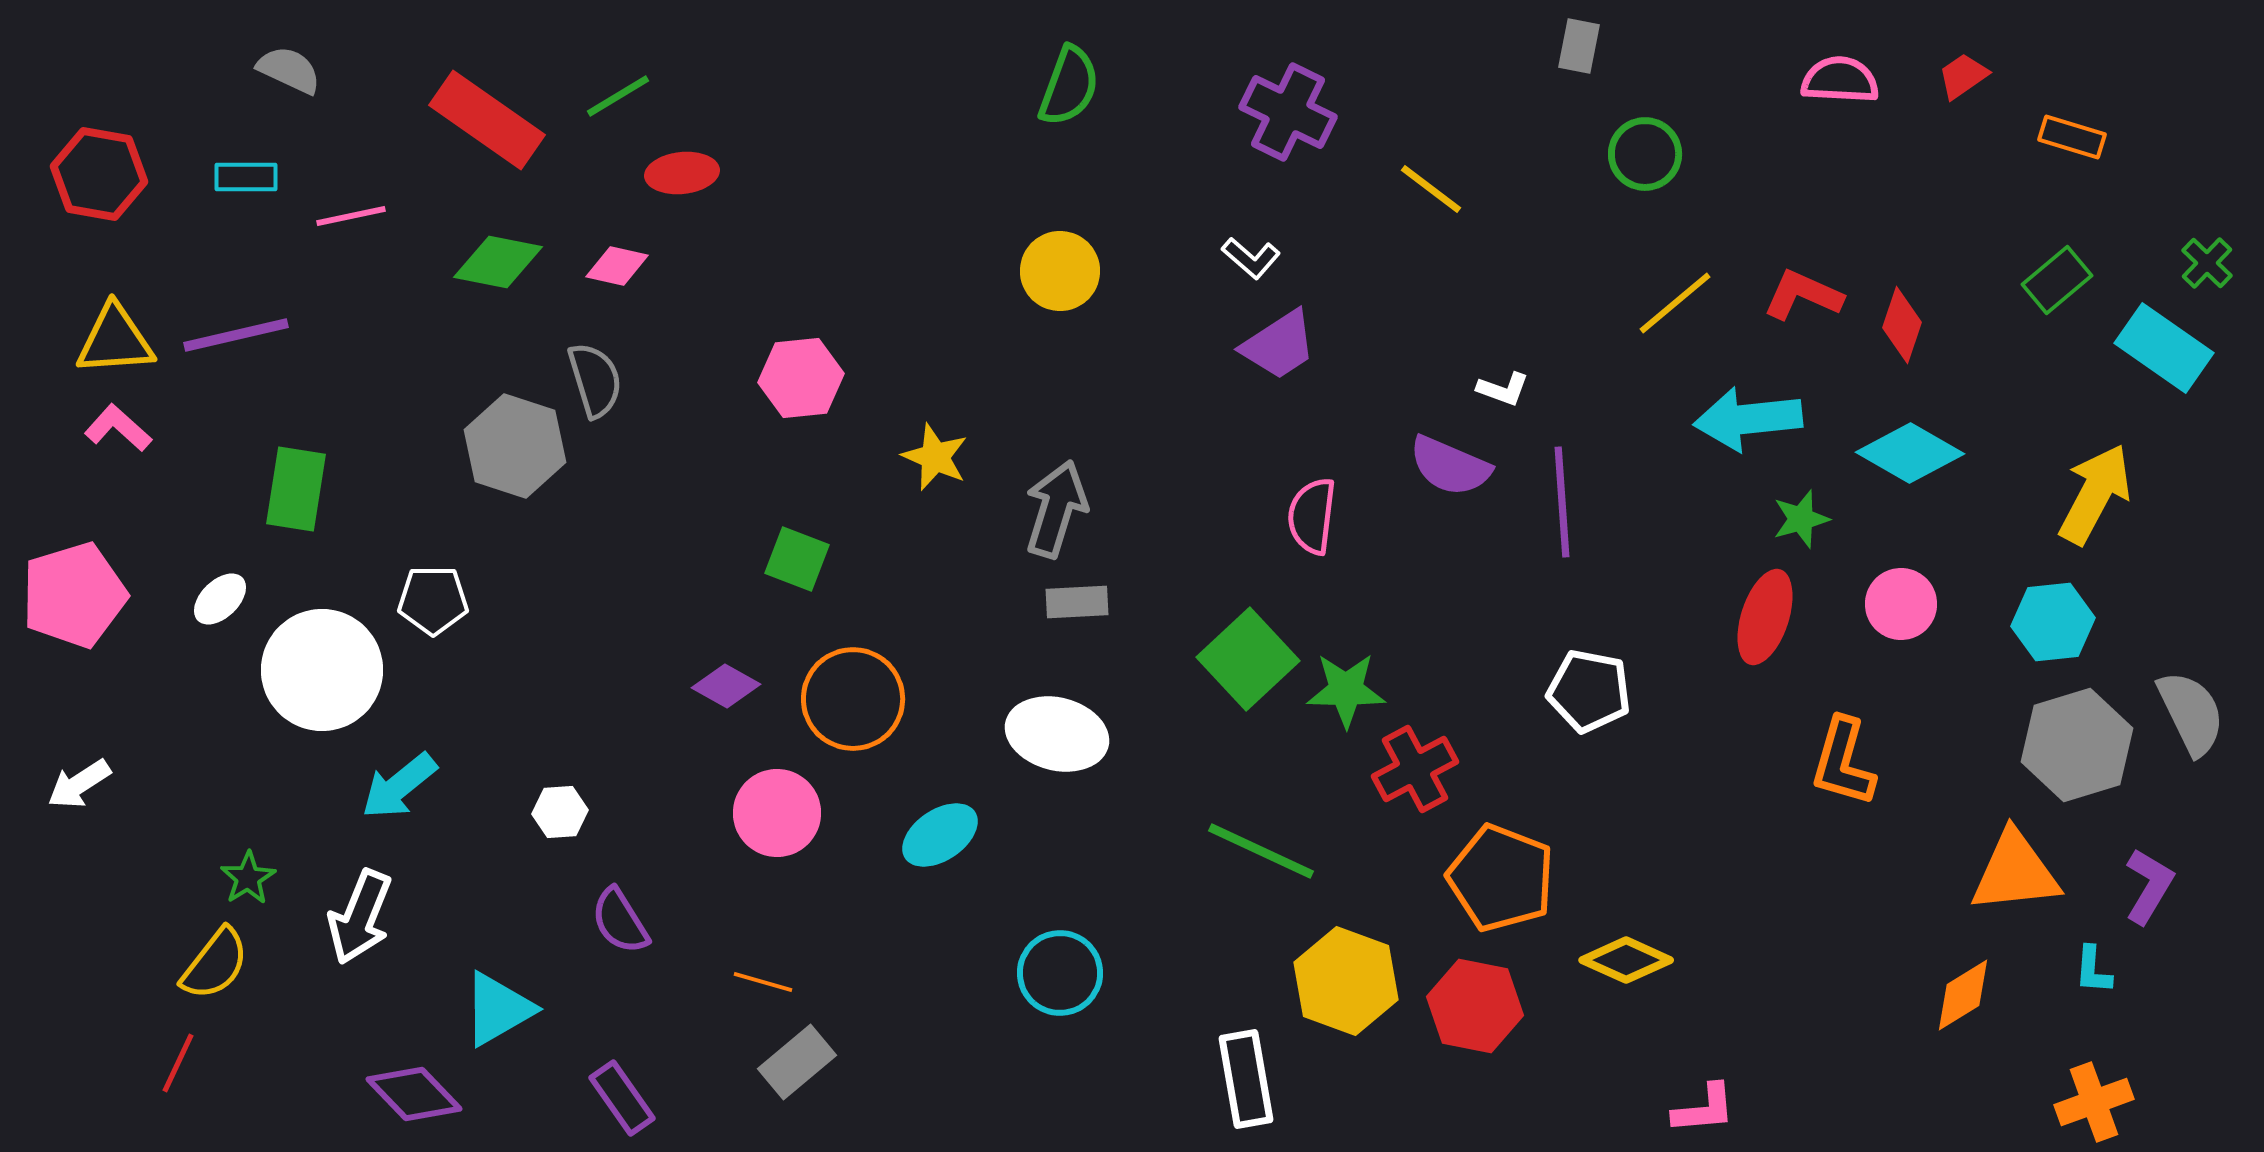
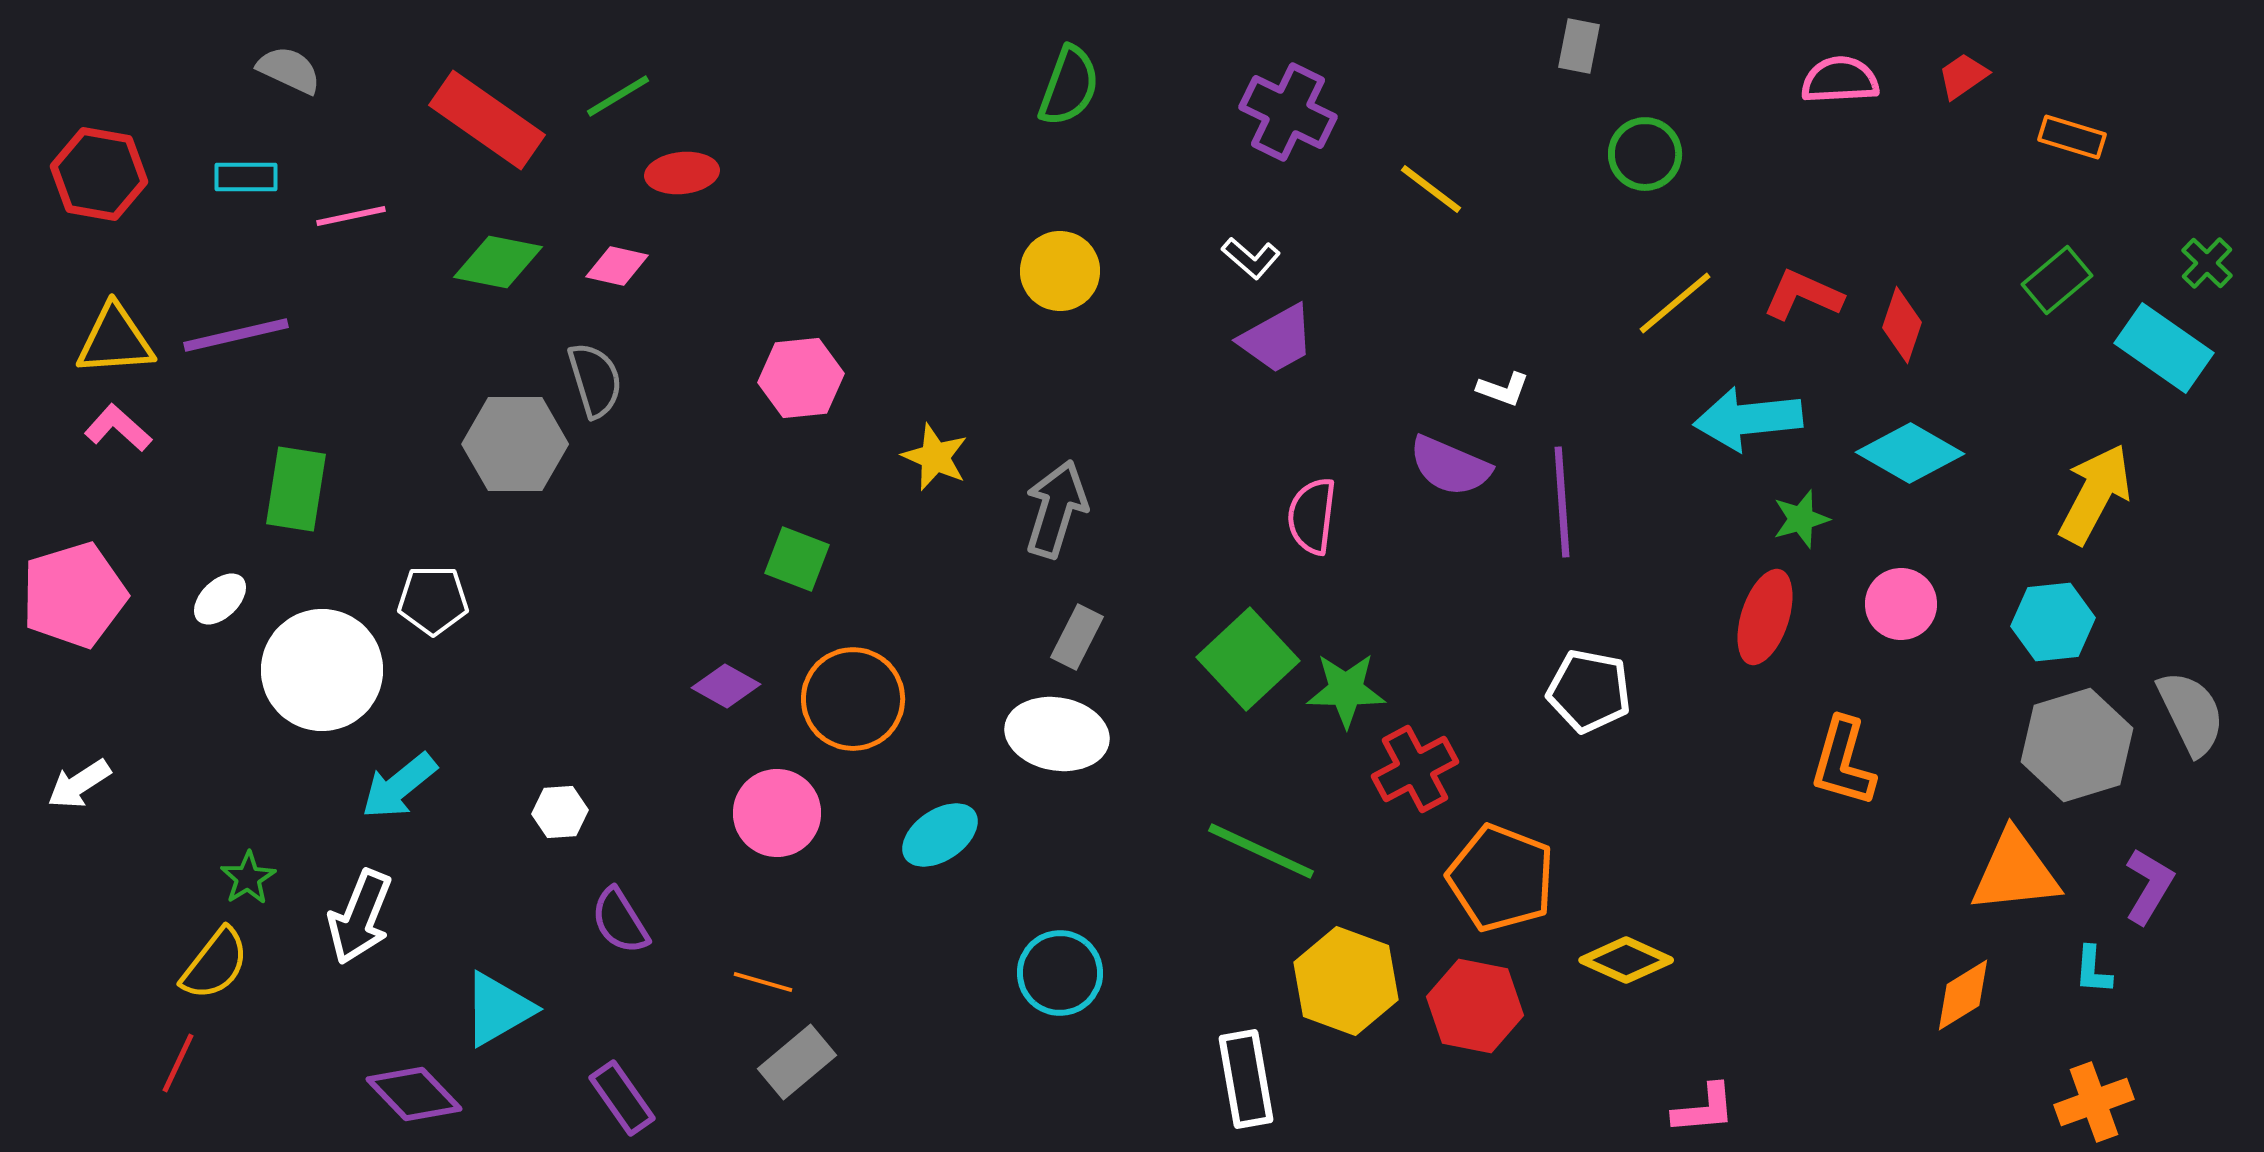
pink semicircle at (1840, 80): rotated 6 degrees counterclockwise
purple trapezoid at (1279, 345): moved 2 px left, 6 px up; rotated 4 degrees clockwise
gray hexagon at (515, 446): moved 2 px up; rotated 18 degrees counterclockwise
gray rectangle at (1077, 602): moved 35 px down; rotated 60 degrees counterclockwise
white ellipse at (1057, 734): rotated 4 degrees counterclockwise
